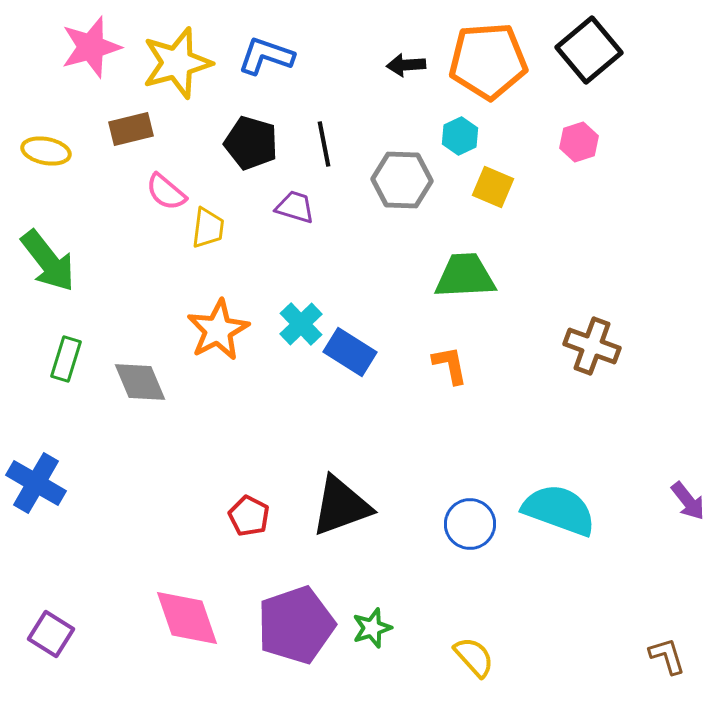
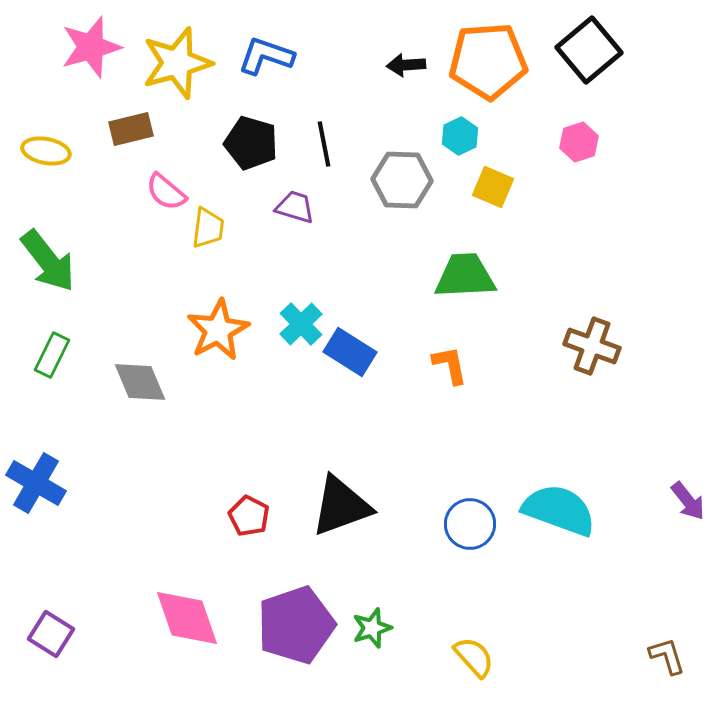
green rectangle: moved 14 px left, 4 px up; rotated 9 degrees clockwise
